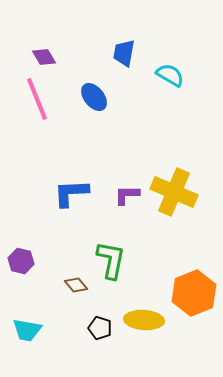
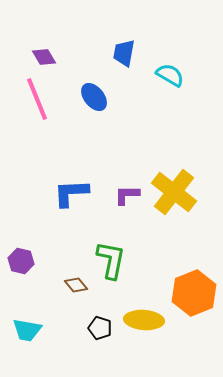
yellow cross: rotated 15 degrees clockwise
